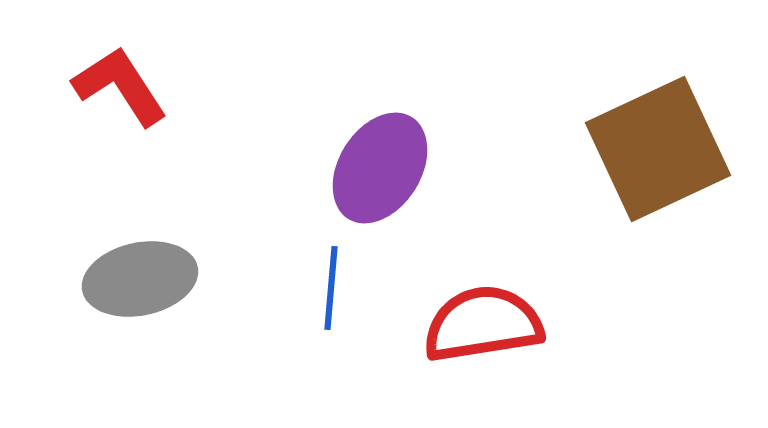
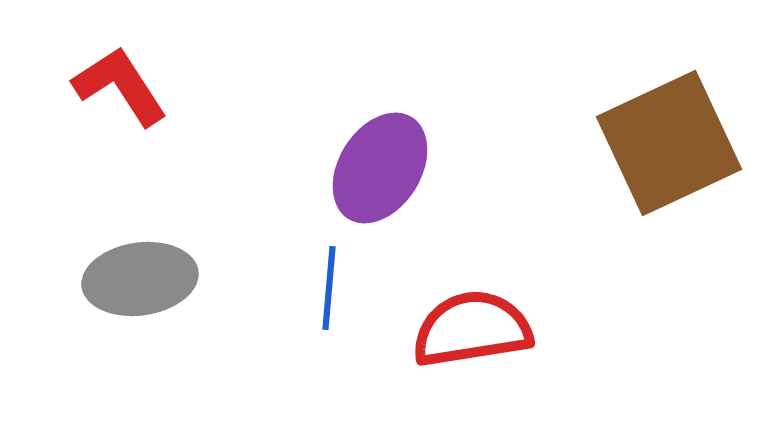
brown square: moved 11 px right, 6 px up
gray ellipse: rotated 4 degrees clockwise
blue line: moved 2 px left
red semicircle: moved 11 px left, 5 px down
